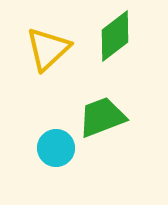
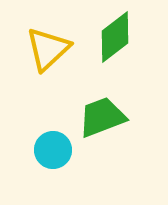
green diamond: moved 1 px down
cyan circle: moved 3 px left, 2 px down
